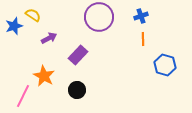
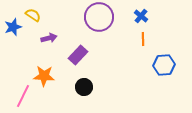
blue cross: rotated 32 degrees counterclockwise
blue star: moved 1 px left, 1 px down
purple arrow: rotated 14 degrees clockwise
blue hexagon: moved 1 px left; rotated 20 degrees counterclockwise
orange star: rotated 25 degrees counterclockwise
black circle: moved 7 px right, 3 px up
